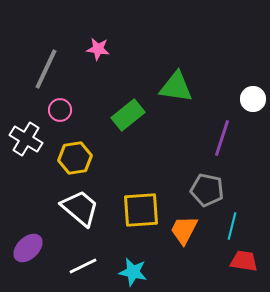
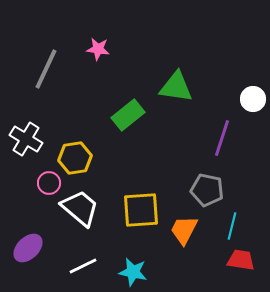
pink circle: moved 11 px left, 73 px down
red trapezoid: moved 3 px left, 1 px up
